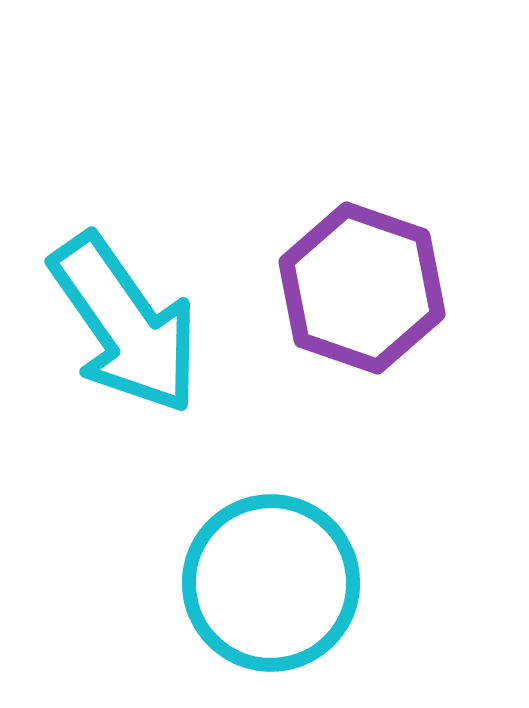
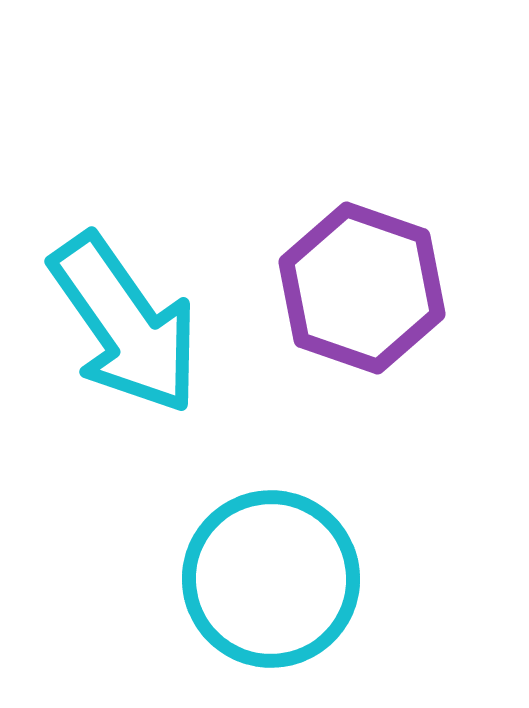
cyan circle: moved 4 px up
